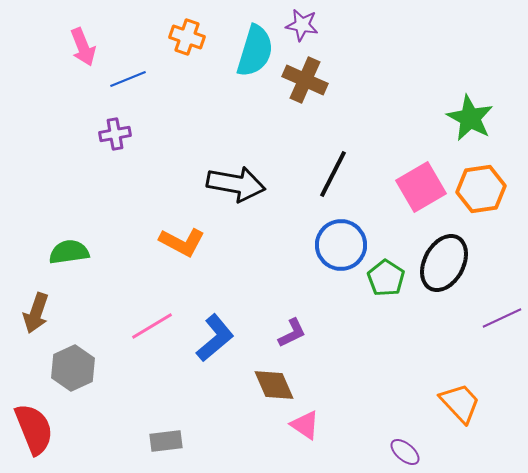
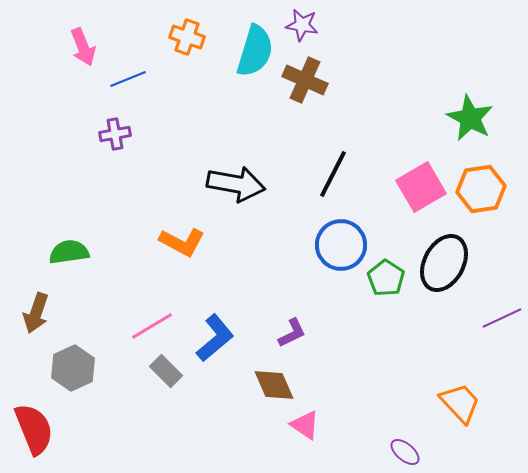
gray rectangle: moved 70 px up; rotated 52 degrees clockwise
